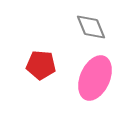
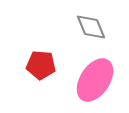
pink ellipse: moved 2 px down; rotated 9 degrees clockwise
